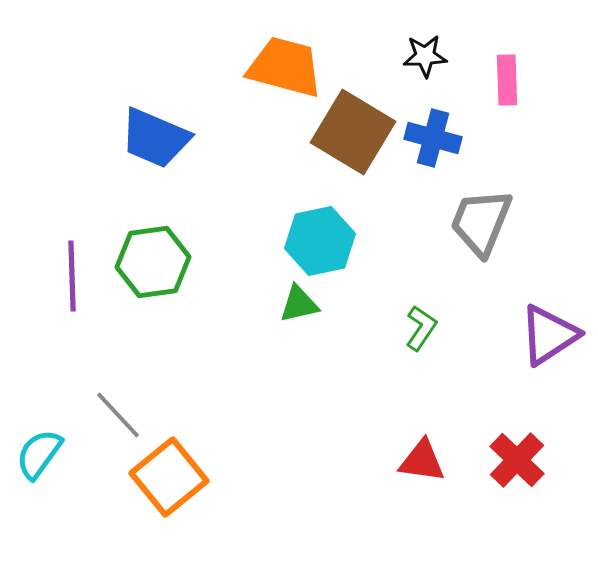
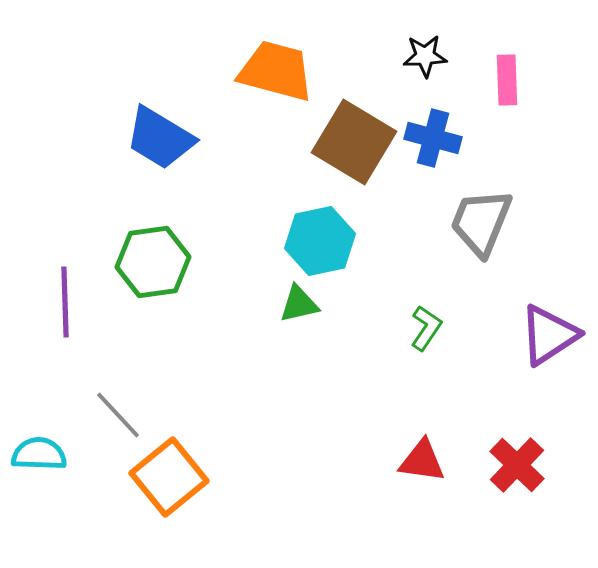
orange trapezoid: moved 9 px left, 4 px down
brown square: moved 1 px right, 10 px down
blue trapezoid: moved 5 px right; rotated 8 degrees clockwise
purple line: moved 7 px left, 26 px down
green L-shape: moved 5 px right
cyan semicircle: rotated 56 degrees clockwise
red cross: moved 5 px down
